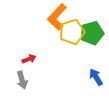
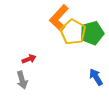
orange L-shape: moved 2 px right, 1 px down
yellow pentagon: moved 1 px right; rotated 25 degrees counterclockwise
